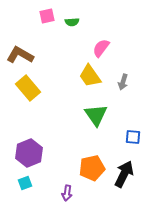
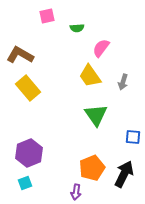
green semicircle: moved 5 px right, 6 px down
orange pentagon: rotated 10 degrees counterclockwise
purple arrow: moved 9 px right, 1 px up
